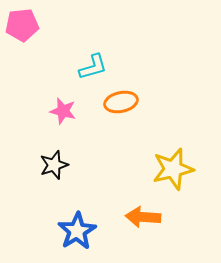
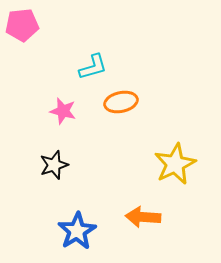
yellow star: moved 2 px right, 5 px up; rotated 12 degrees counterclockwise
